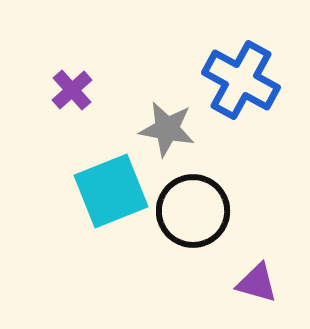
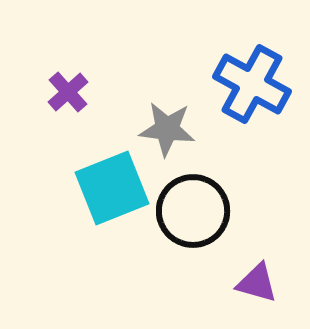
blue cross: moved 11 px right, 4 px down
purple cross: moved 4 px left, 2 px down
gray star: rotated 4 degrees counterclockwise
cyan square: moved 1 px right, 3 px up
